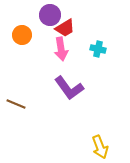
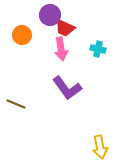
red trapezoid: rotated 55 degrees clockwise
purple L-shape: moved 2 px left
yellow arrow: rotated 10 degrees clockwise
